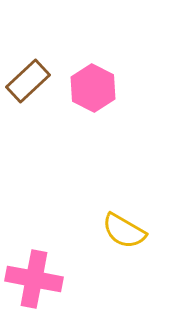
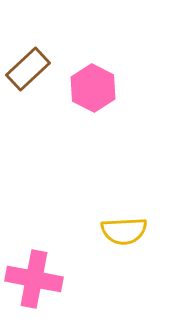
brown rectangle: moved 12 px up
yellow semicircle: rotated 33 degrees counterclockwise
